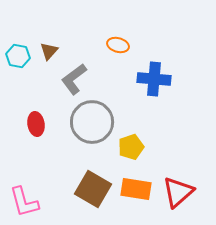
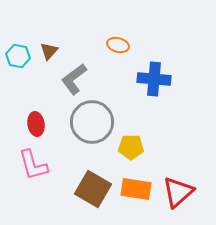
yellow pentagon: rotated 20 degrees clockwise
pink L-shape: moved 9 px right, 37 px up
